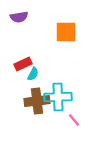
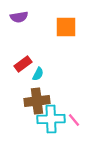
orange square: moved 5 px up
red rectangle: rotated 12 degrees counterclockwise
cyan semicircle: moved 5 px right
cyan cross: moved 7 px left, 22 px down
